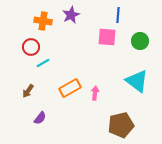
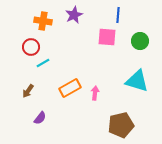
purple star: moved 3 px right
cyan triangle: rotated 20 degrees counterclockwise
